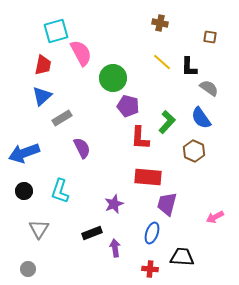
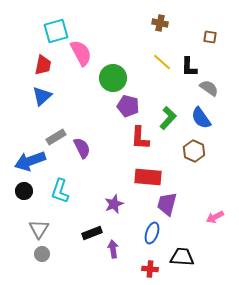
gray rectangle: moved 6 px left, 19 px down
green L-shape: moved 1 px right, 4 px up
blue arrow: moved 6 px right, 8 px down
purple arrow: moved 2 px left, 1 px down
gray circle: moved 14 px right, 15 px up
